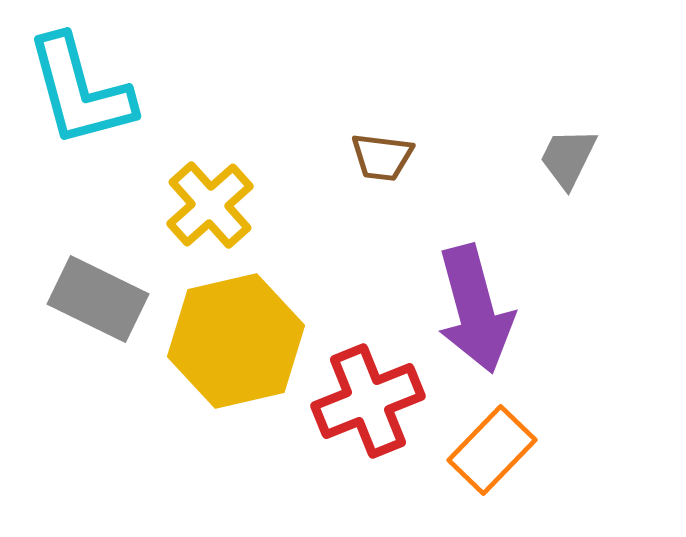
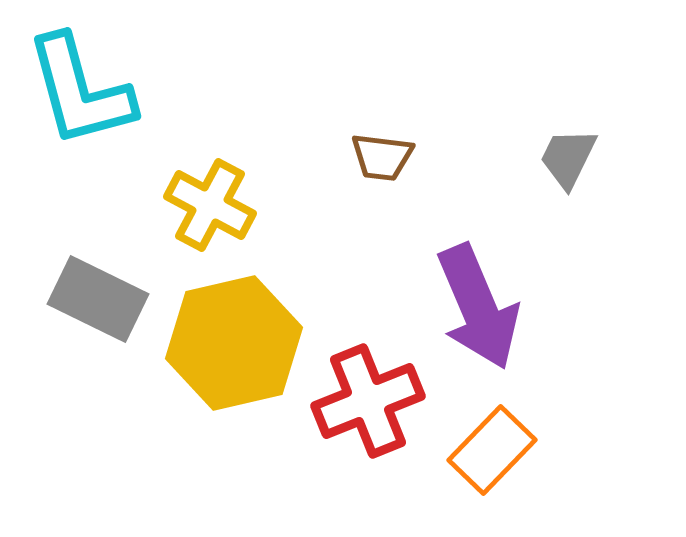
yellow cross: rotated 20 degrees counterclockwise
purple arrow: moved 3 px right, 2 px up; rotated 8 degrees counterclockwise
yellow hexagon: moved 2 px left, 2 px down
